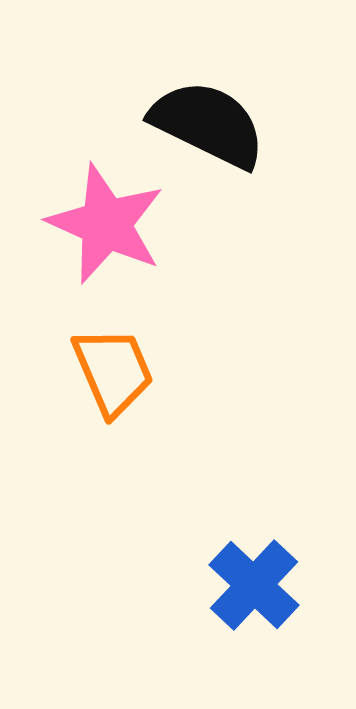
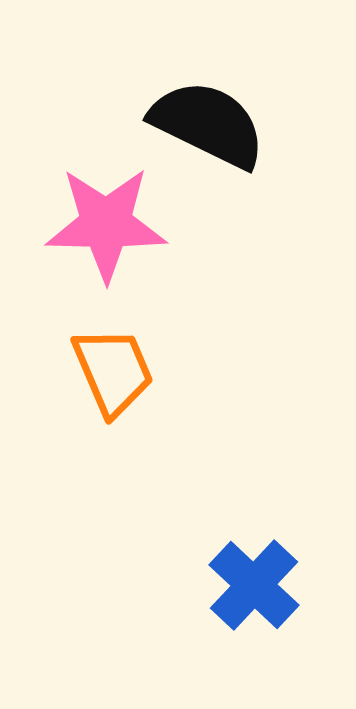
pink star: rotated 23 degrees counterclockwise
